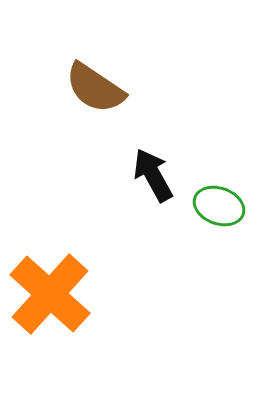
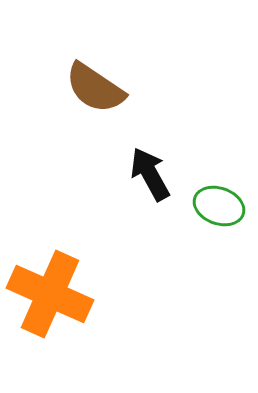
black arrow: moved 3 px left, 1 px up
orange cross: rotated 18 degrees counterclockwise
